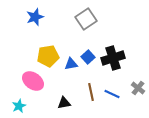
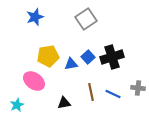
black cross: moved 1 px left, 1 px up
pink ellipse: moved 1 px right
gray cross: rotated 32 degrees counterclockwise
blue line: moved 1 px right
cyan star: moved 2 px left, 1 px up
